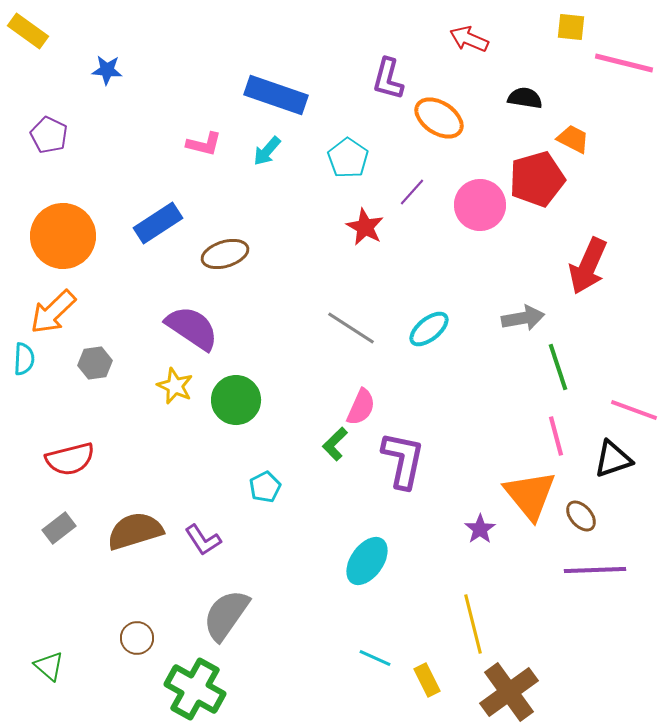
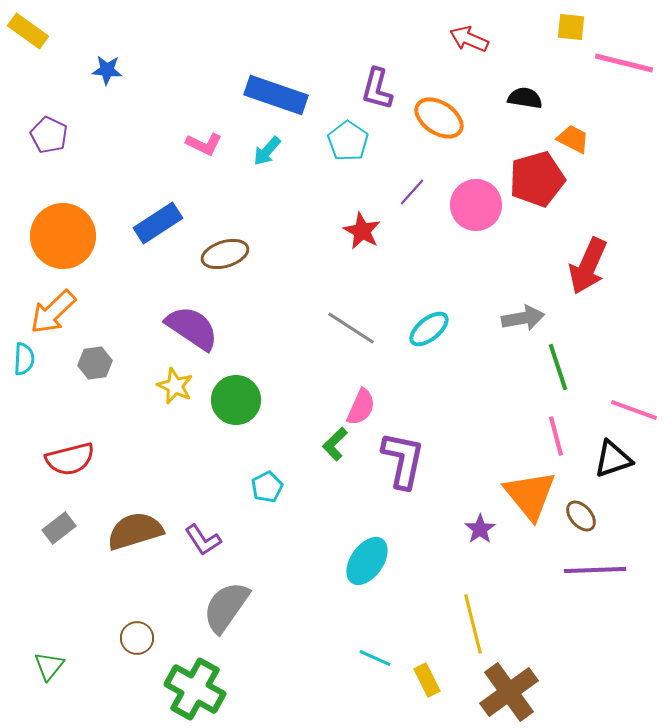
purple L-shape at (388, 79): moved 11 px left, 10 px down
pink L-shape at (204, 144): rotated 12 degrees clockwise
cyan pentagon at (348, 158): moved 17 px up
pink circle at (480, 205): moved 4 px left
red star at (365, 227): moved 3 px left, 4 px down
cyan pentagon at (265, 487): moved 2 px right
gray semicircle at (226, 615): moved 8 px up
green triangle at (49, 666): rotated 28 degrees clockwise
